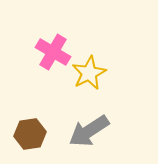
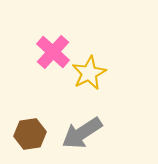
pink cross: rotated 12 degrees clockwise
gray arrow: moved 7 px left, 2 px down
